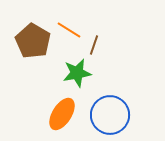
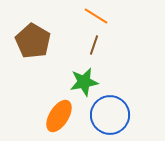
orange line: moved 27 px right, 14 px up
green star: moved 7 px right, 9 px down
orange ellipse: moved 3 px left, 2 px down
